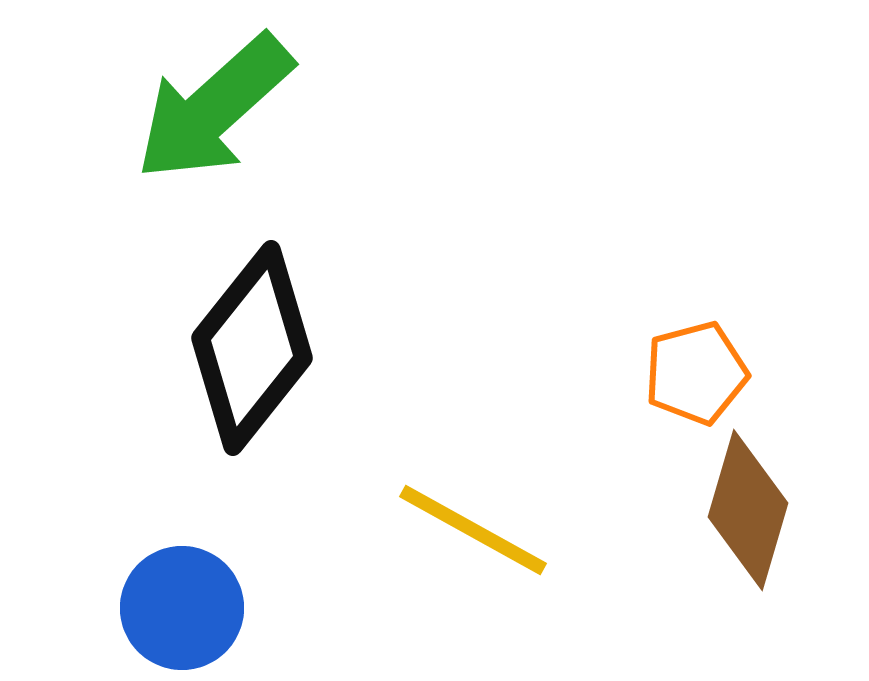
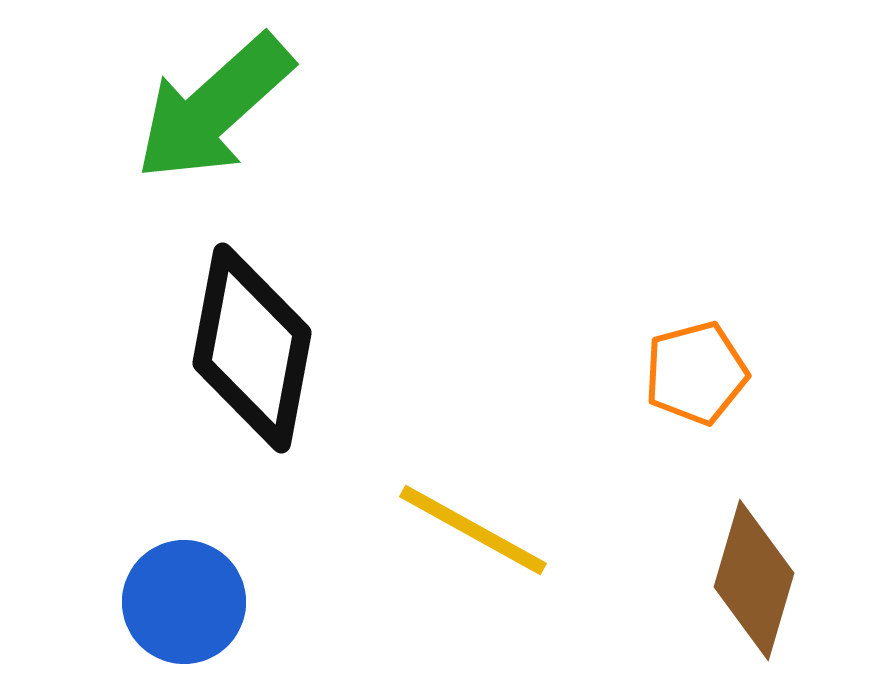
black diamond: rotated 28 degrees counterclockwise
brown diamond: moved 6 px right, 70 px down
blue circle: moved 2 px right, 6 px up
